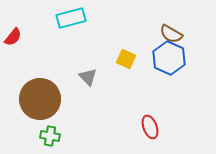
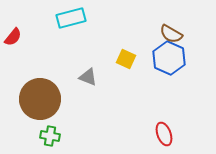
gray triangle: rotated 24 degrees counterclockwise
red ellipse: moved 14 px right, 7 px down
